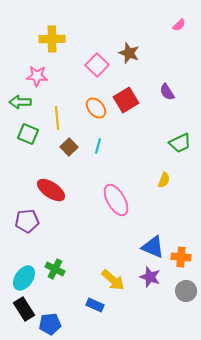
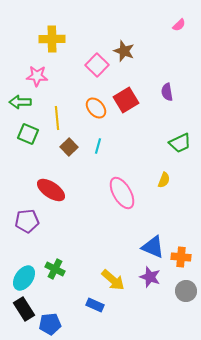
brown star: moved 5 px left, 2 px up
purple semicircle: rotated 24 degrees clockwise
pink ellipse: moved 6 px right, 7 px up
